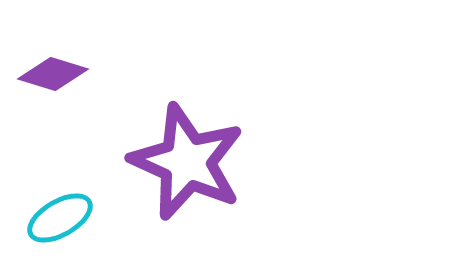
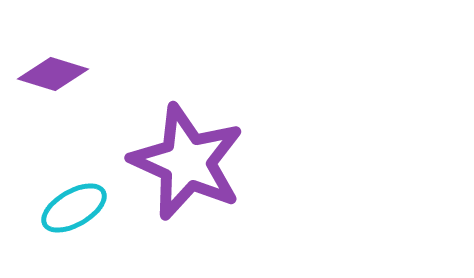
cyan ellipse: moved 14 px right, 10 px up
